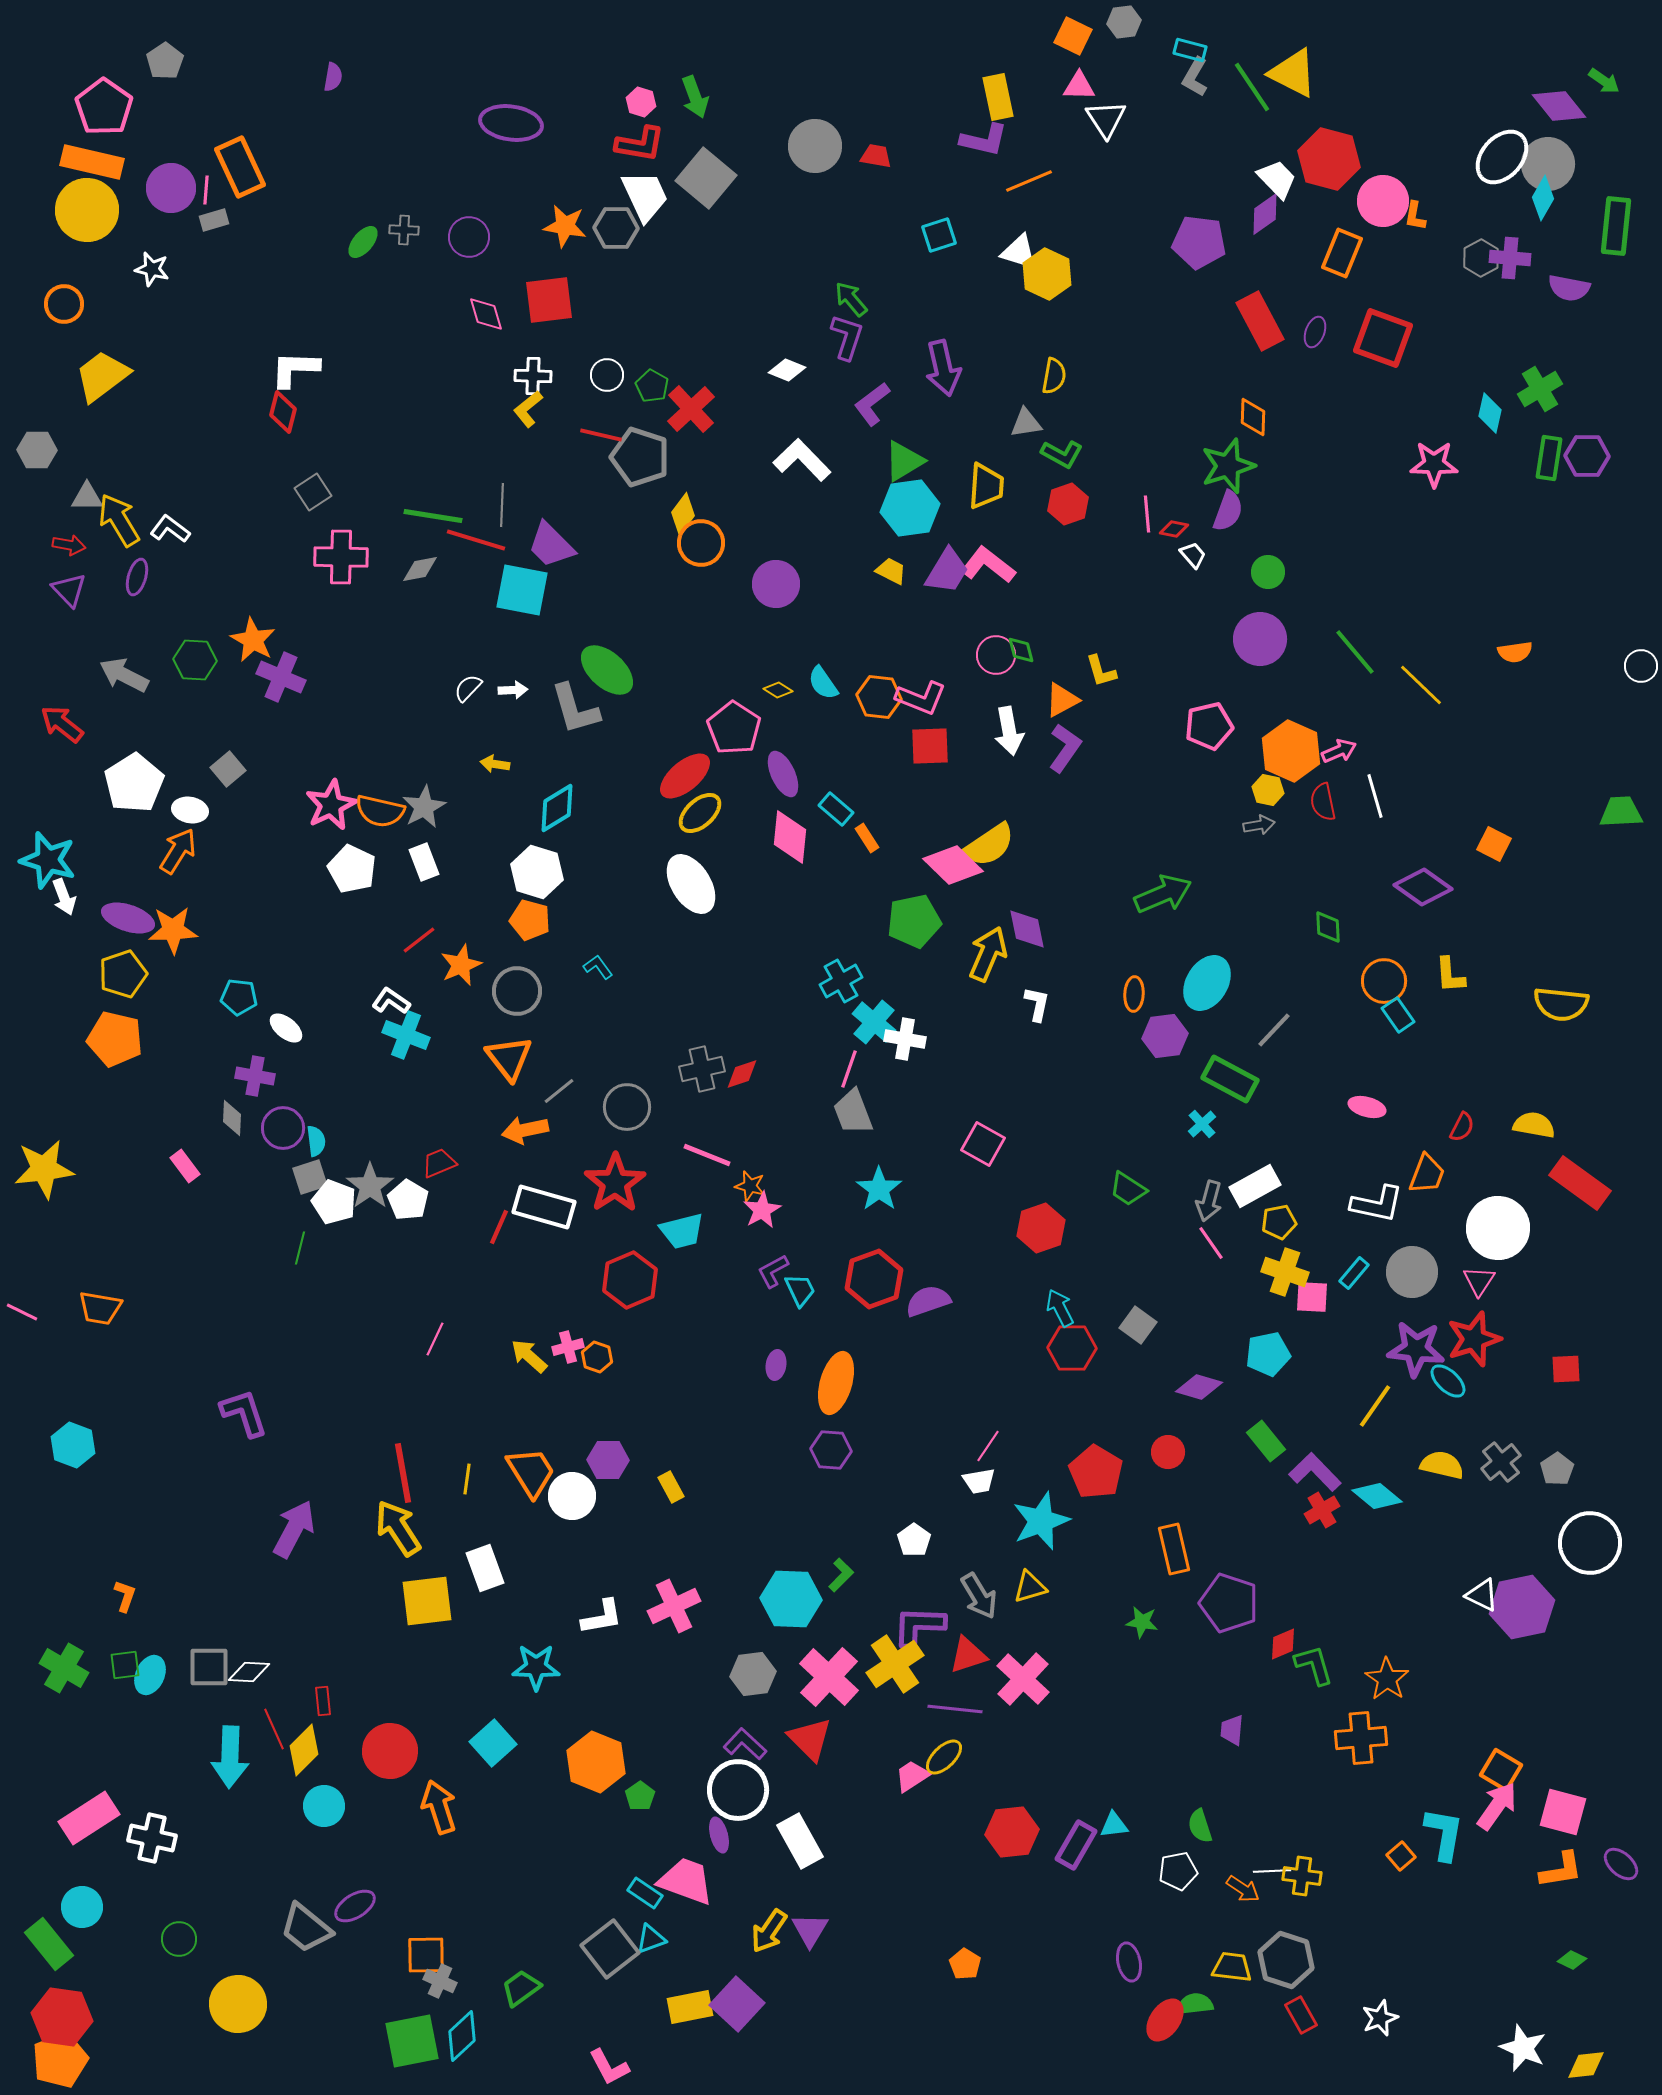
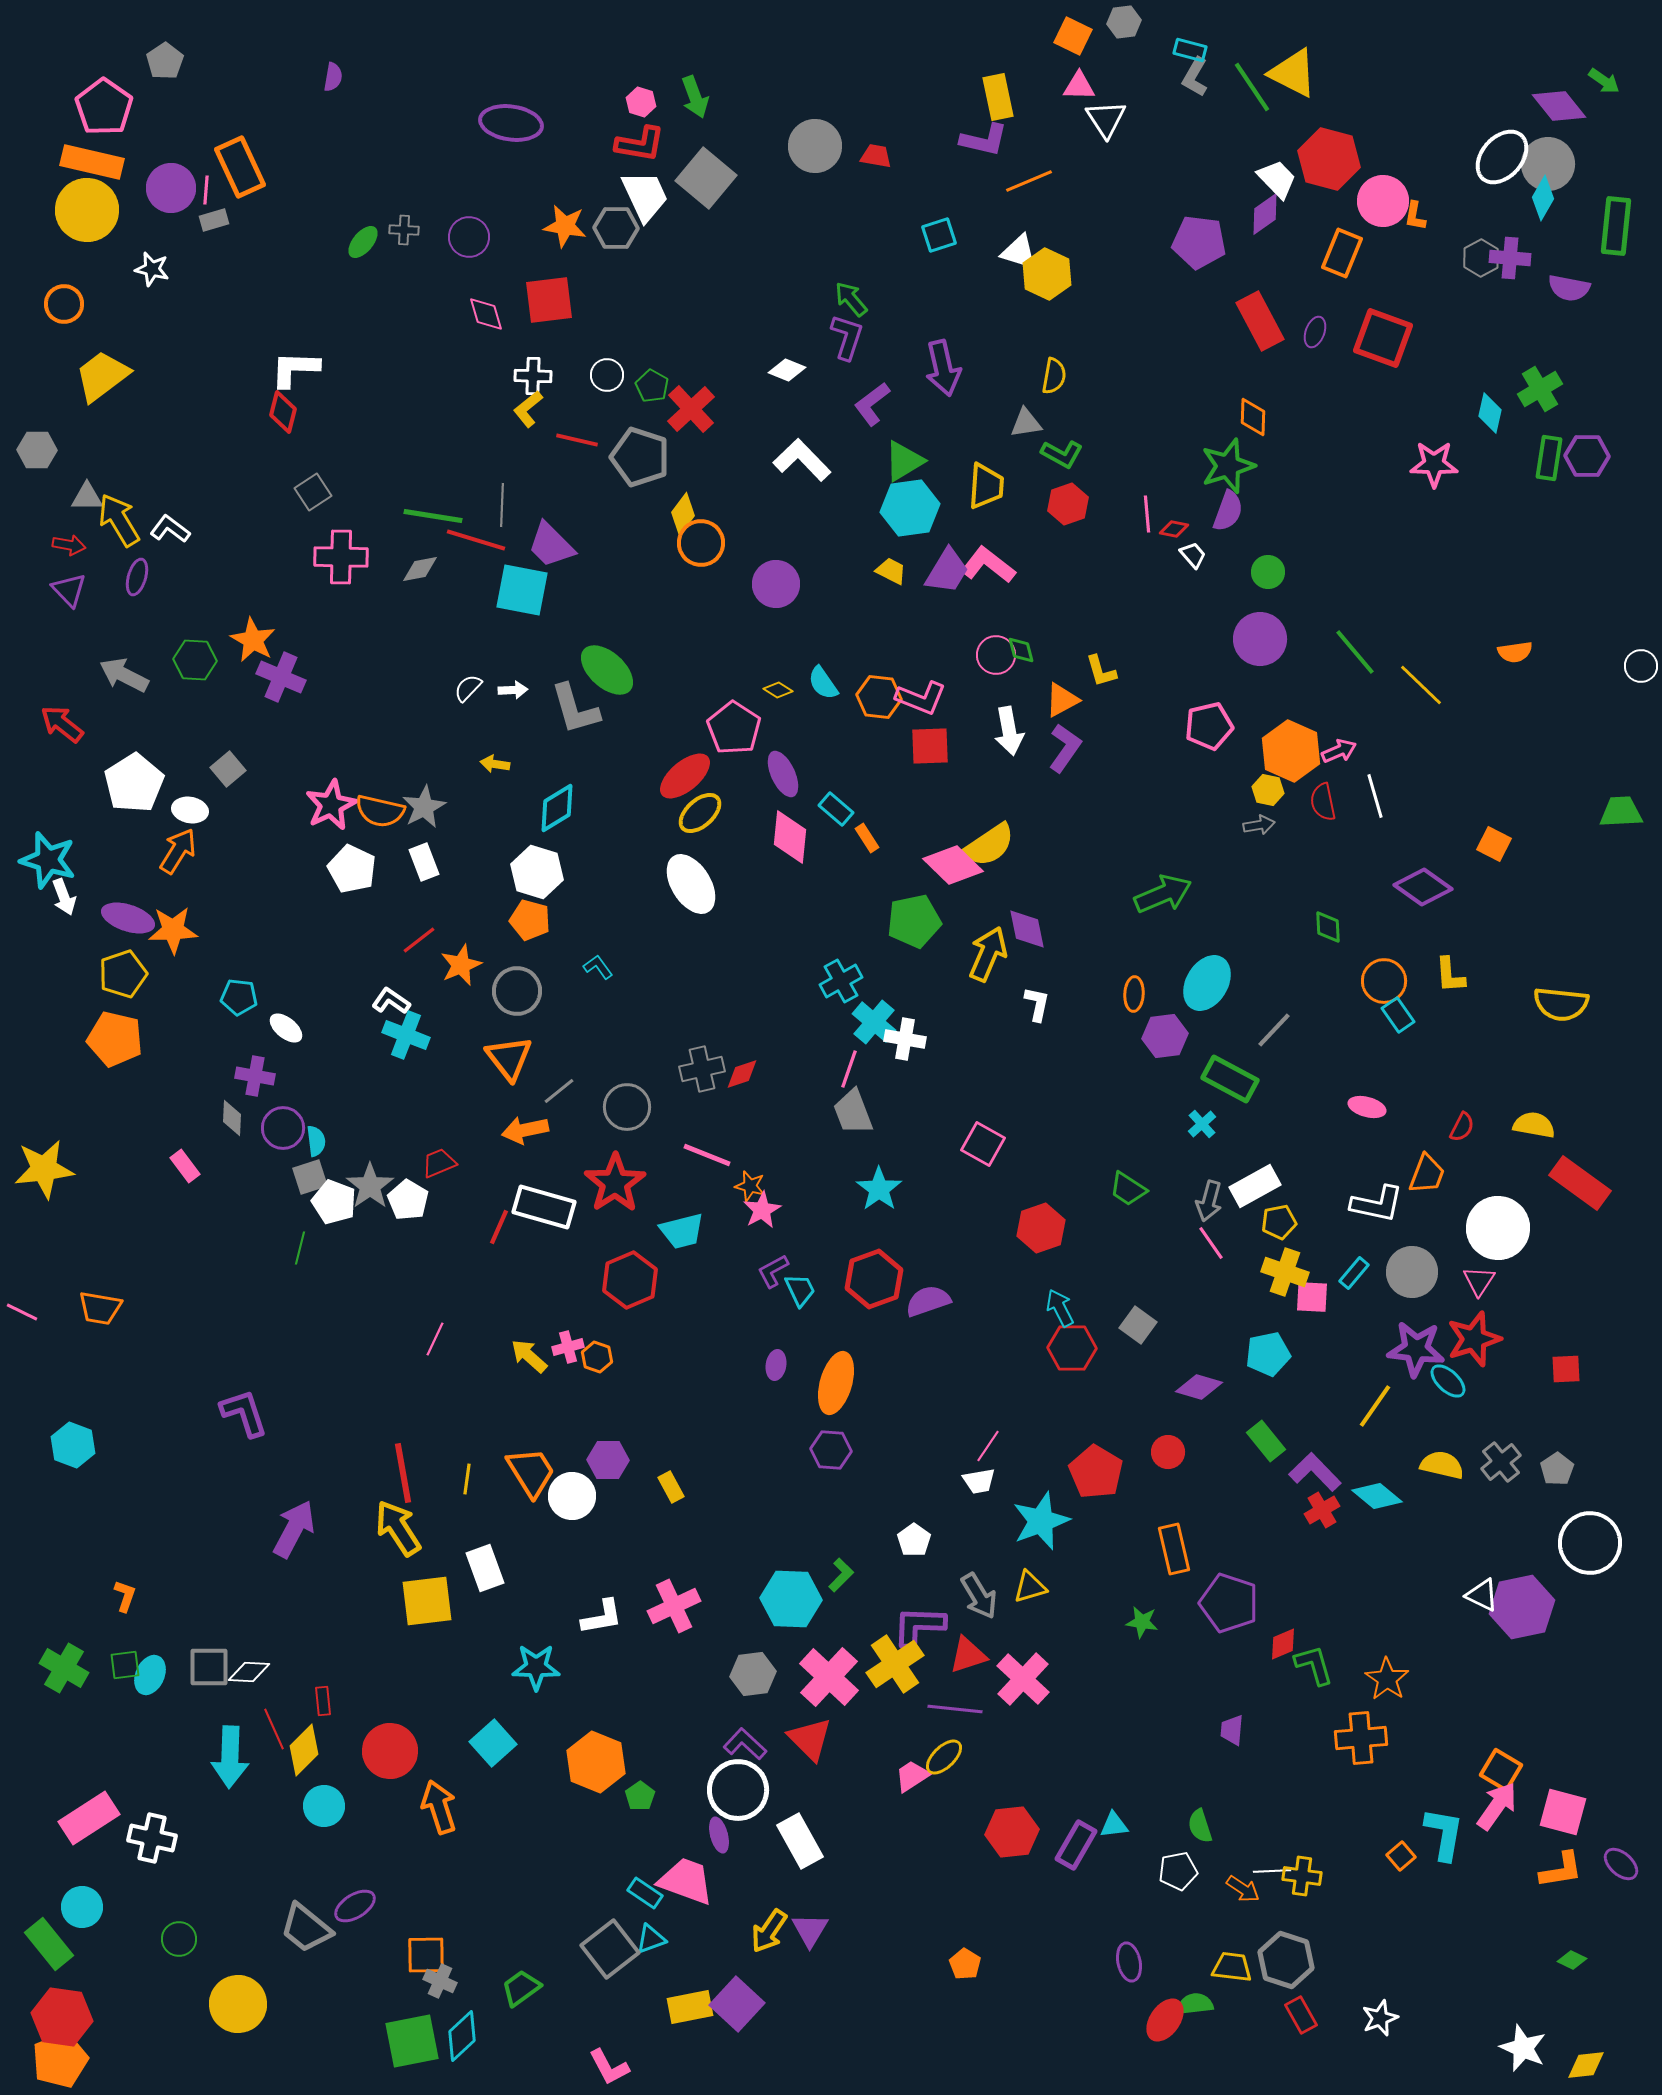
red line at (601, 435): moved 24 px left, 5 px down
